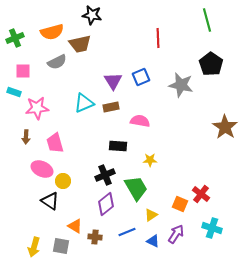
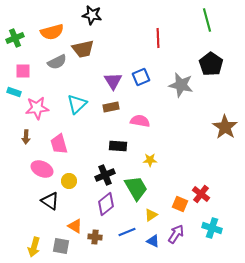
brown trapezoid: moved 3 px right, 5 px down
cyan triangle: moved 7 px left, 1 px down; rotated 20 degrees counterclockwise
pink trapezoid: moved 4 px right, 1 px down
yellow circle: moved 6 px right
